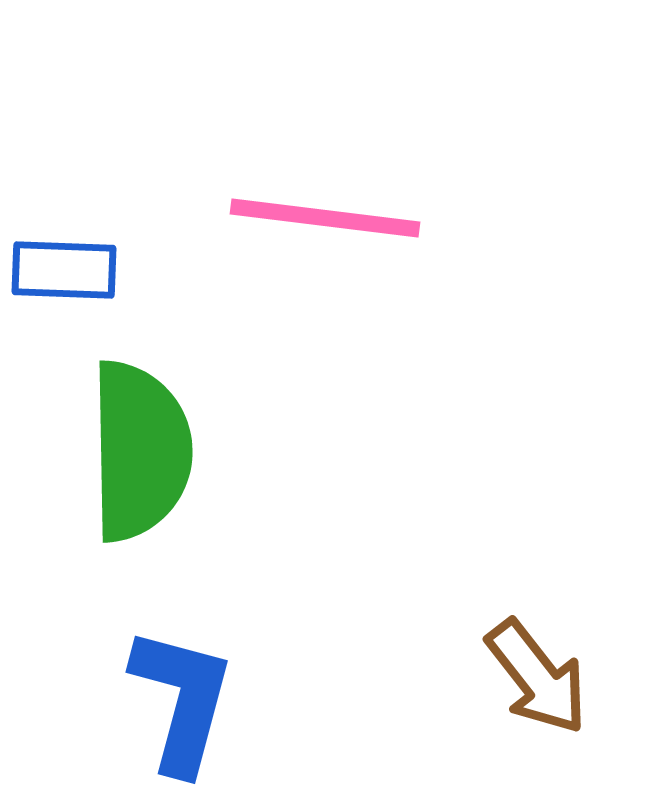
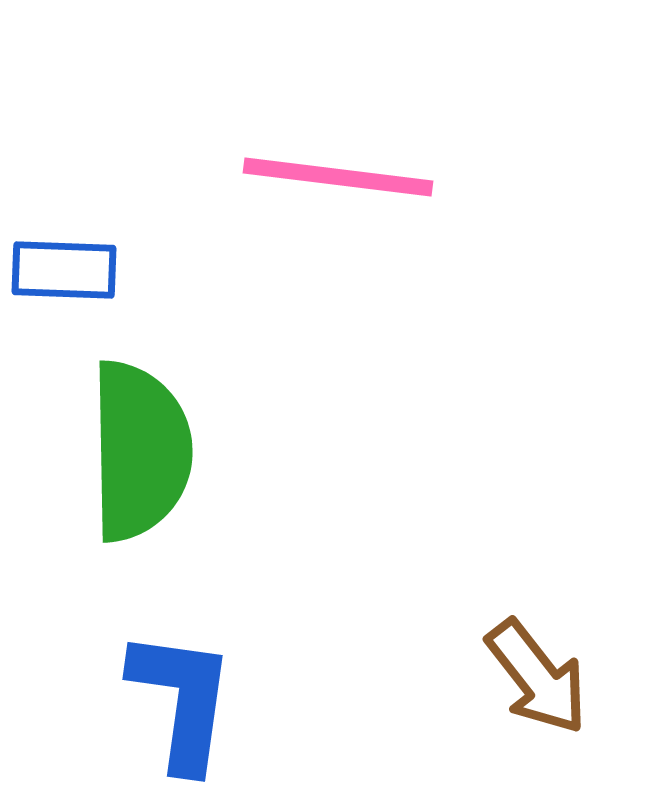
pink line: moved 13 px right, 41 px up
blue L-shape: rotated 7 degrees counterclockwise
